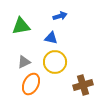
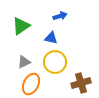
green triangle: rotated 24 degrees counterclockwise
brown cross: moved 2 px left, 2 px up
